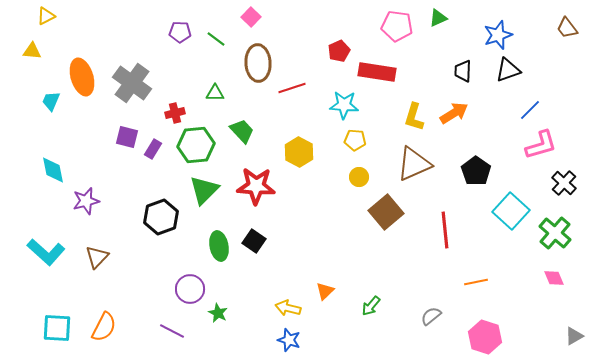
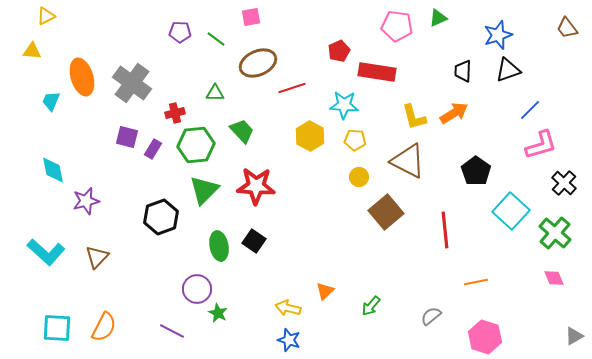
pink square at (251, 17): rotated 36 degrees clockwise
brown ellipse at (258, 63): rotated 69 degrees clockwise
yellow L-shape at (414, 117): rotated 32 degrees counterclockwise
yellow hexagon at (299, 152): moved 11 px right, 16 px up
brown triangle at (414, 164): moved 6 px left, 3 px up; rotated 51 degrees clockwise
purple circle at (190, 289): moved 7 px right
